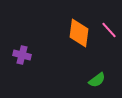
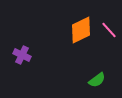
orange diamond: moved 2 px right, 3 px up; rotated 56 degrees clockwise
purple cross: rotated 12 degrees clockwise
